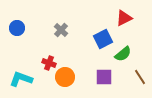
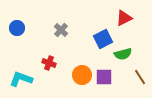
green semicircle: rotated 24 degrees clockwise
orange circle: moved 17 px right, 2 px up
